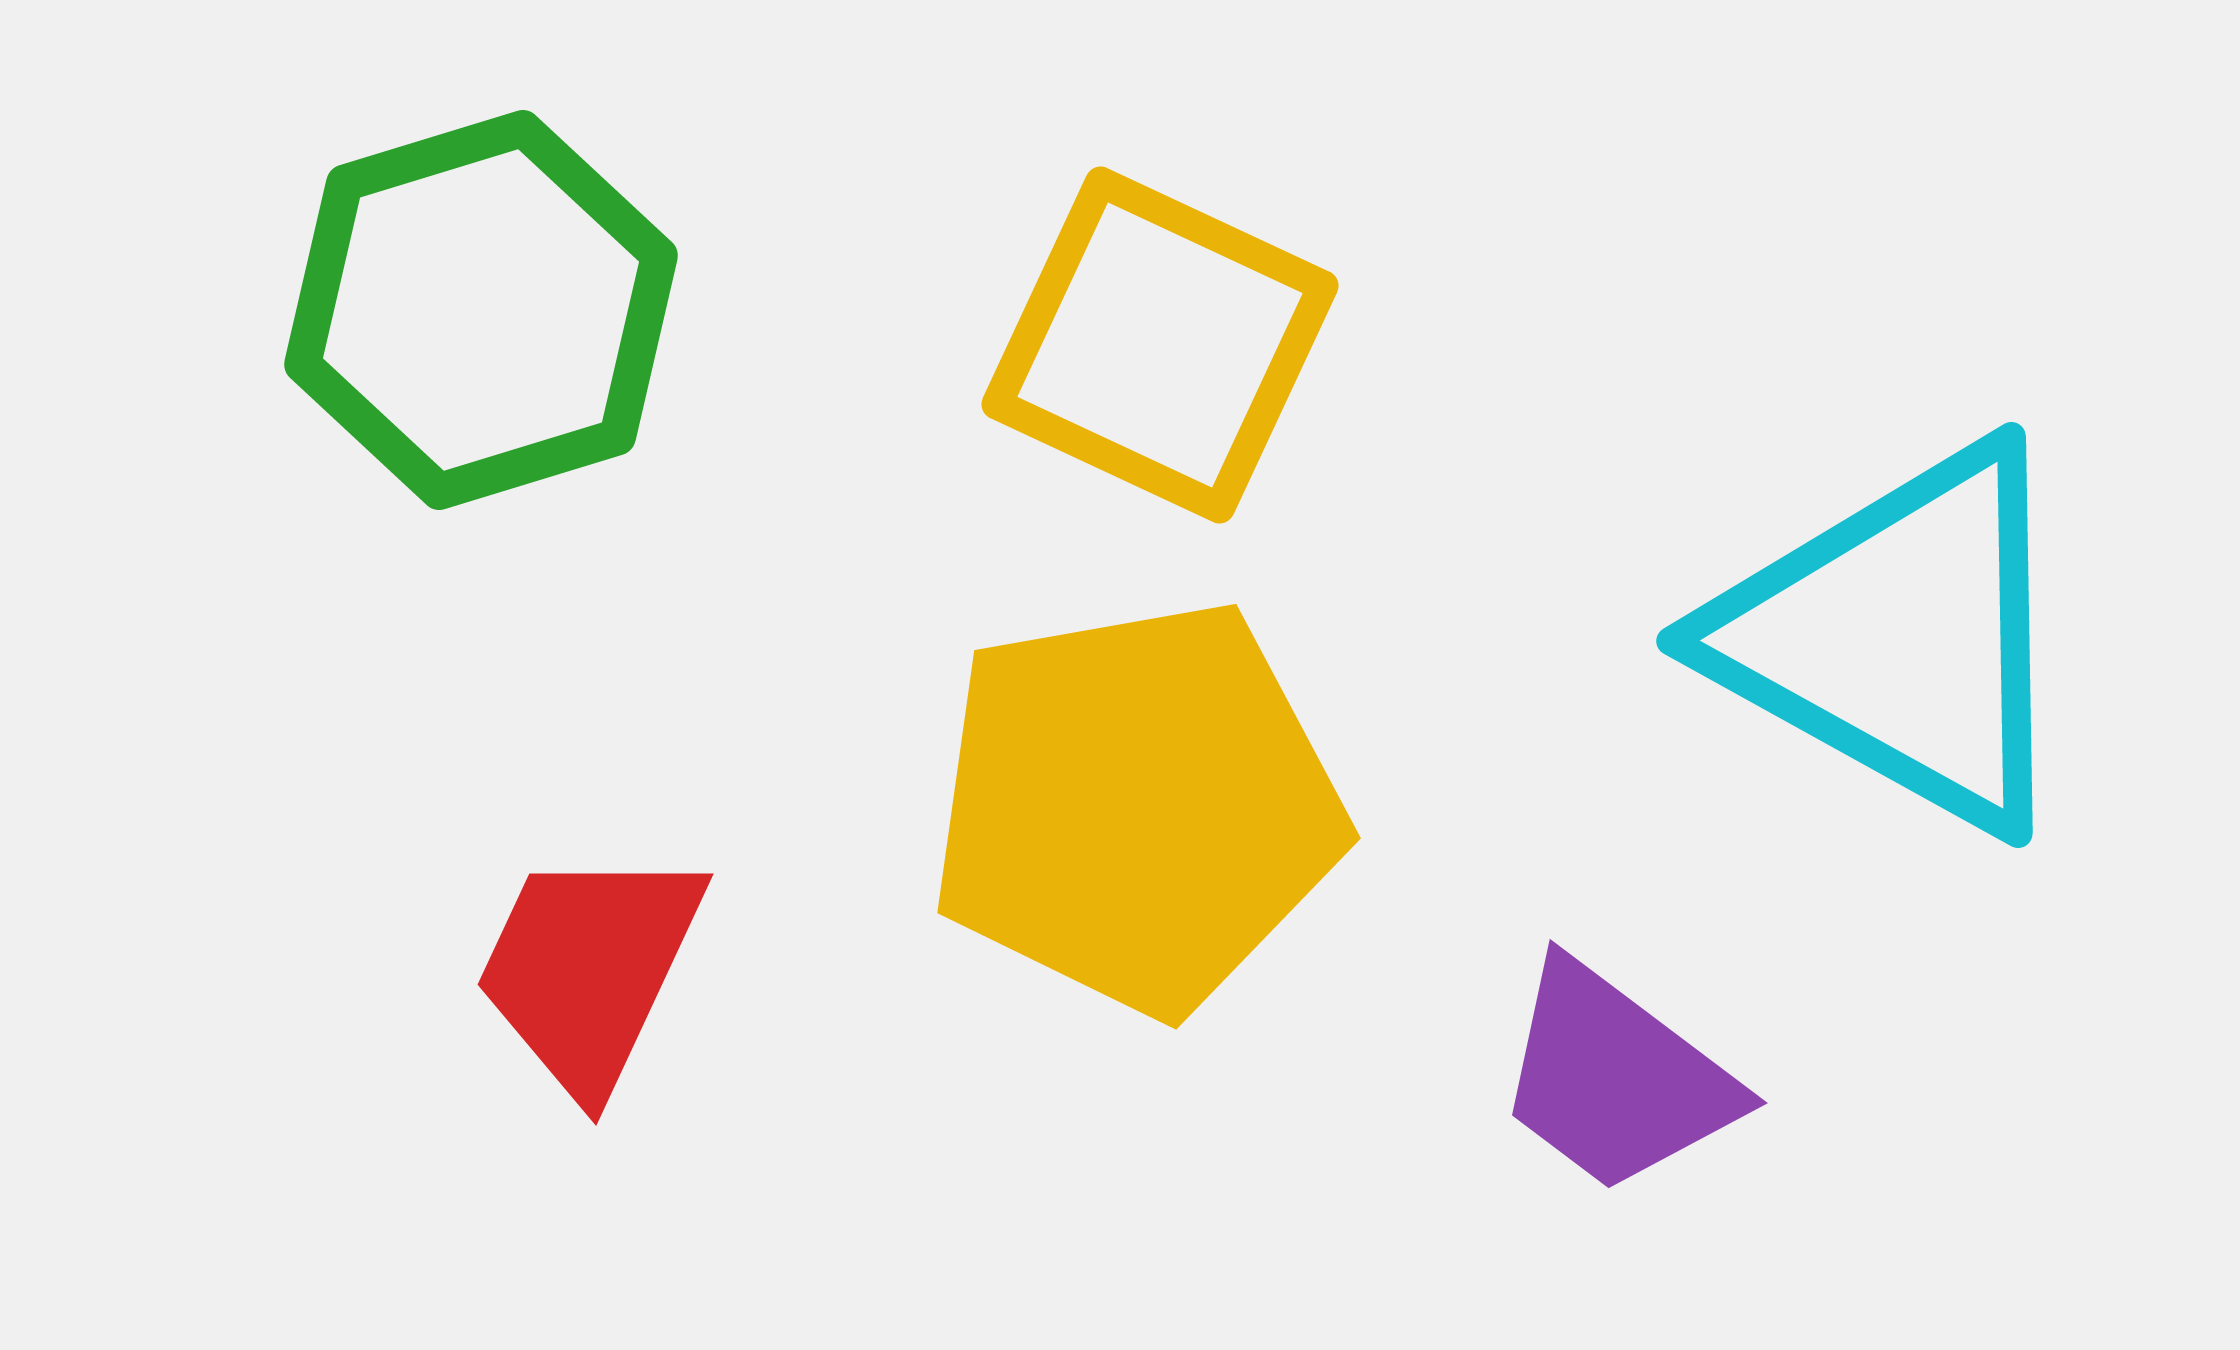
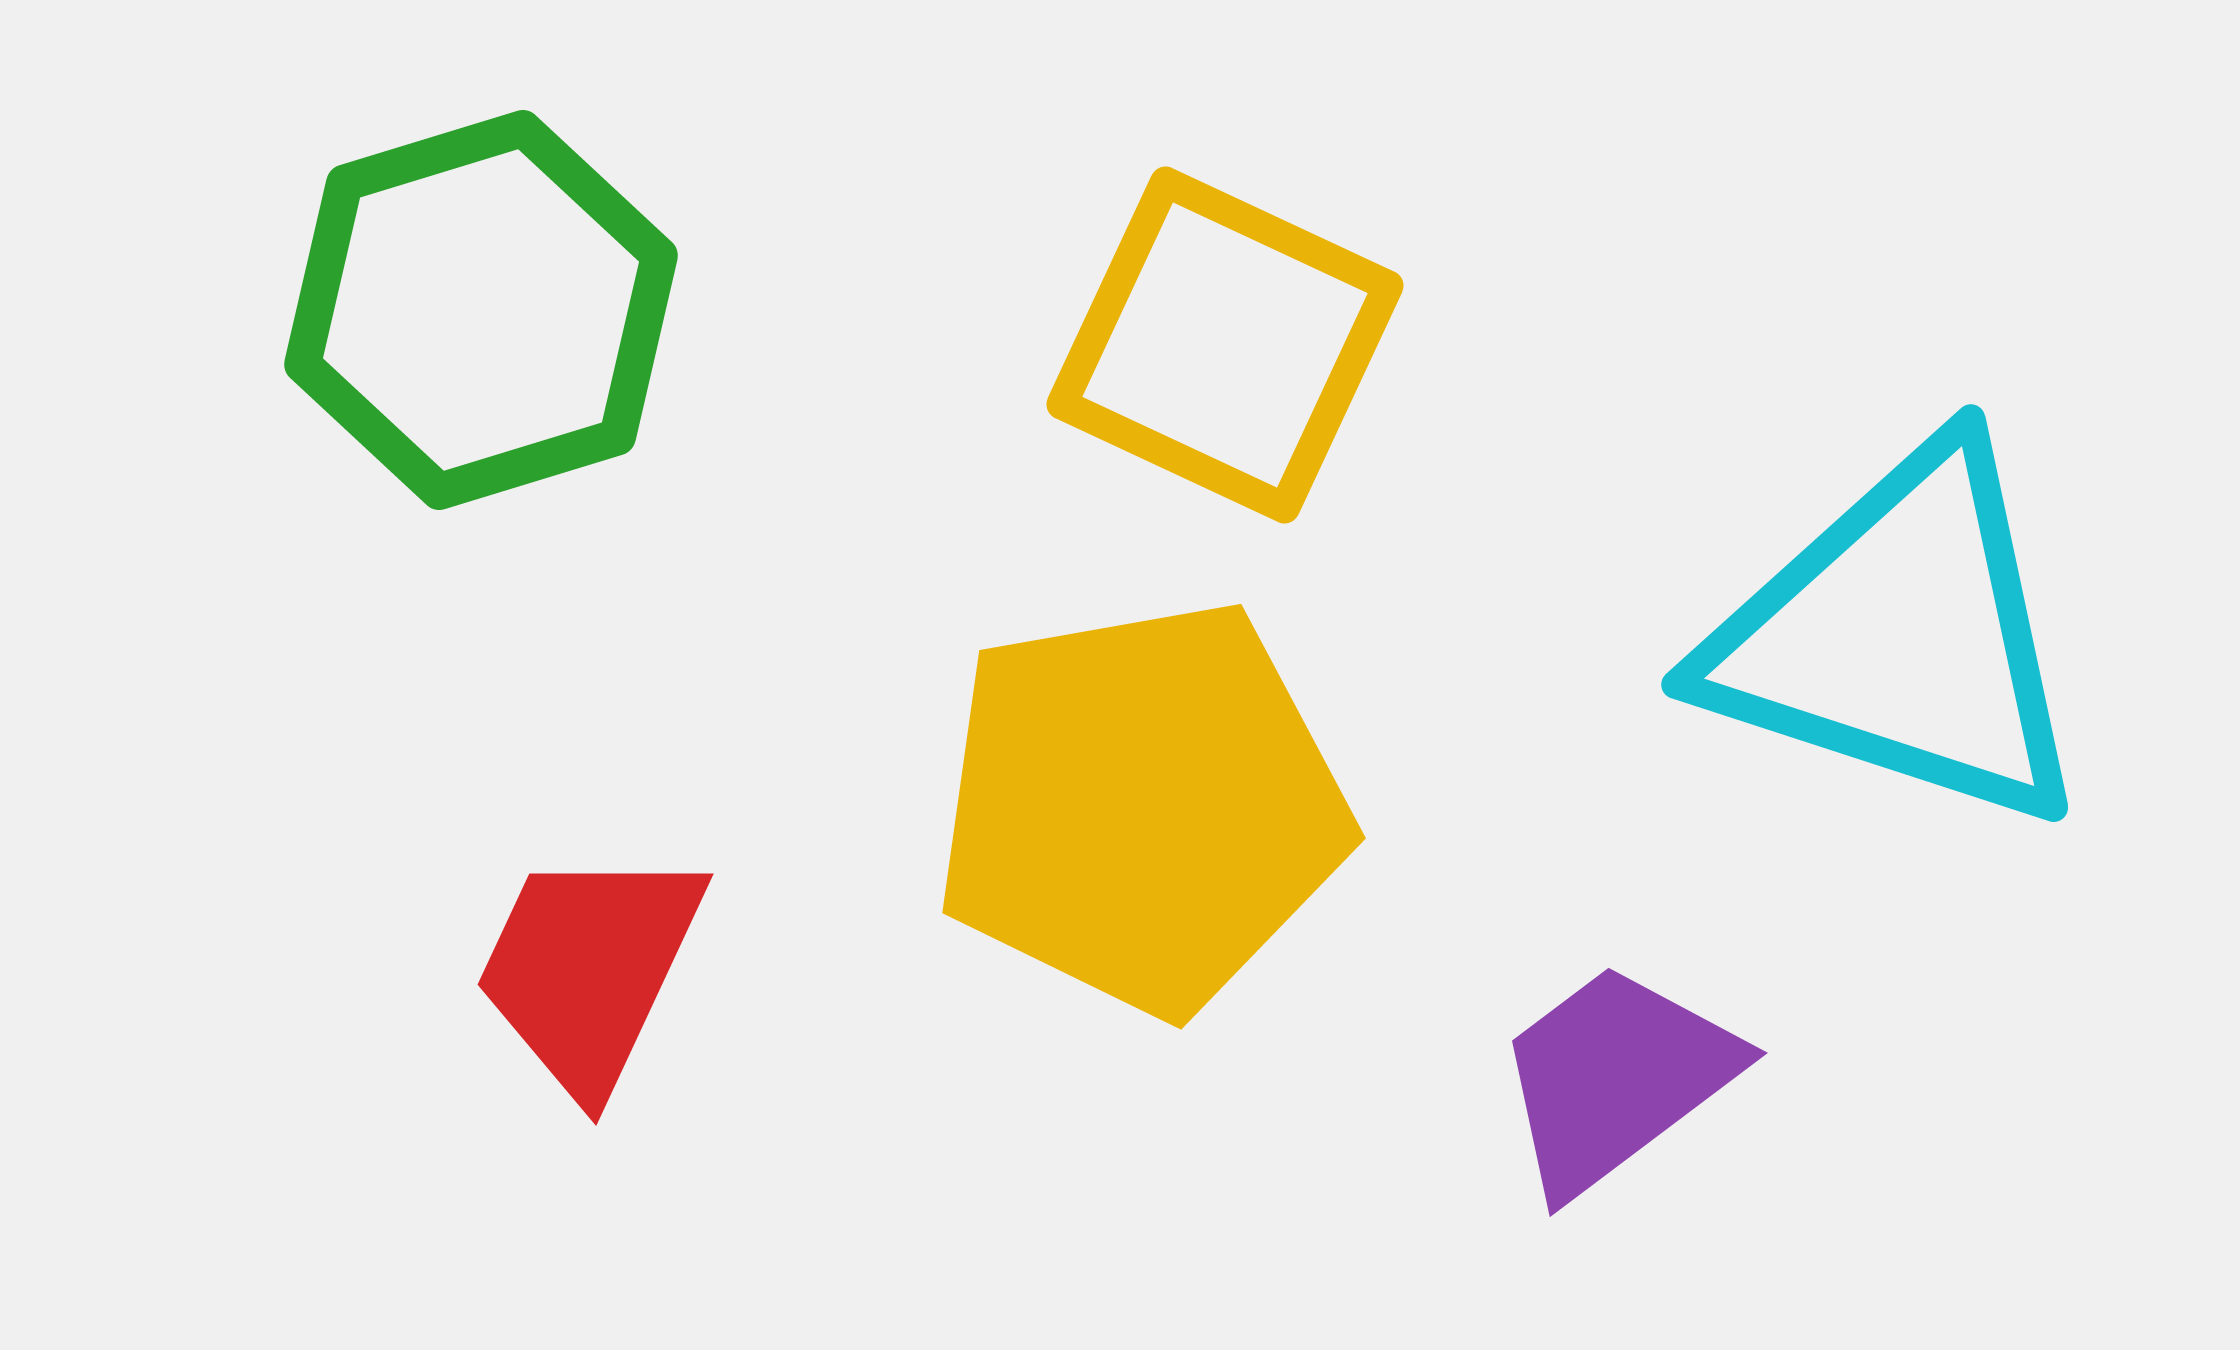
yellow square: moved 65 px right
cyan triangle: rotated 11 degrees counterclockwise
yellow pentagon: moved 5 px right
purple trapezoid: rotated 106 degrees clockwise
